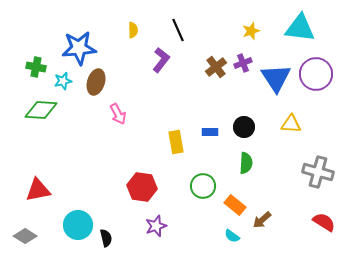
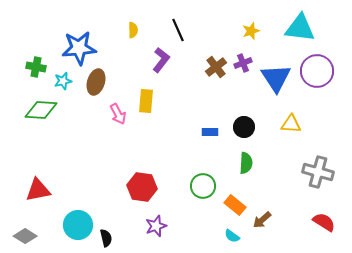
purple circle: moved 1 px right, 3 px up
yellow rectangle: moved 30 px left, 41 px up; rotated 15 degrees clockwise
